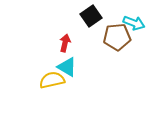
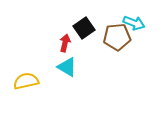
black square: moved 7 px left, 12 px down
yellow semicircle: moved 26 px left, 1 px down
